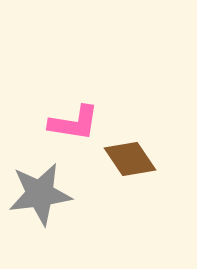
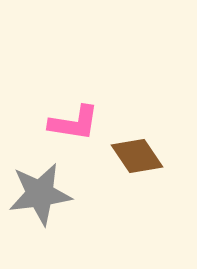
brown diamond: moved 7 px right, 3 px up
